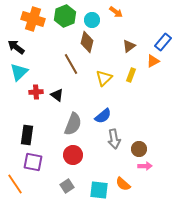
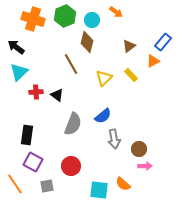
yellow rectangle: rotated 64 degrees counterclockwise
red circle: moved 2 px left, 11 px down
purple square: rotated 18 degrees clockwise
gray square: moved 20 px left; rotated 24 degrees clockwise
